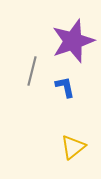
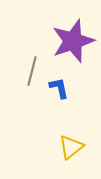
blue L-shape: moved 6 px left, 1 px down
yellow triangle: moved 2 px left
